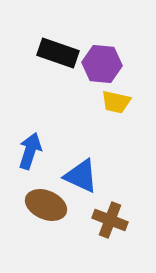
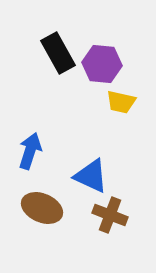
black rectangle: rotated 42 degrees clockwise
yellow trapezoid: moved 5 px right
blue triangle: moved 10 px right
brown ellipse: moved 4 px left, 3 px down
brown cross: moved 5 px up
